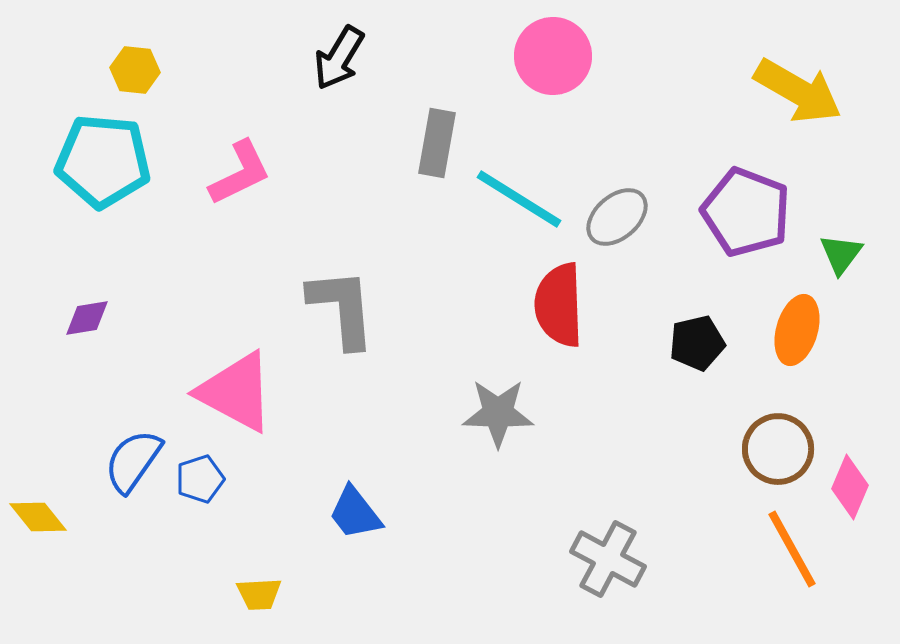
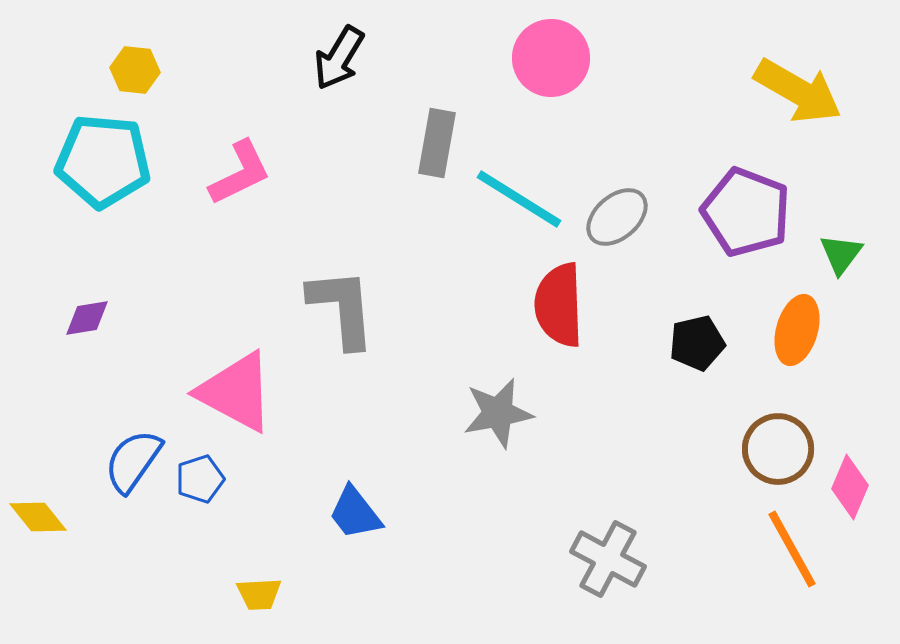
pink circle: moved 2 px left, 2 px down
gray star: rotated 12 degrees counterclockwise
